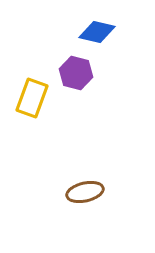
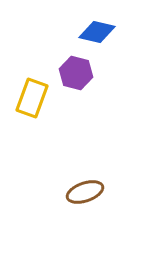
brown ellipse: rotated 6 degrees counterclockwise
